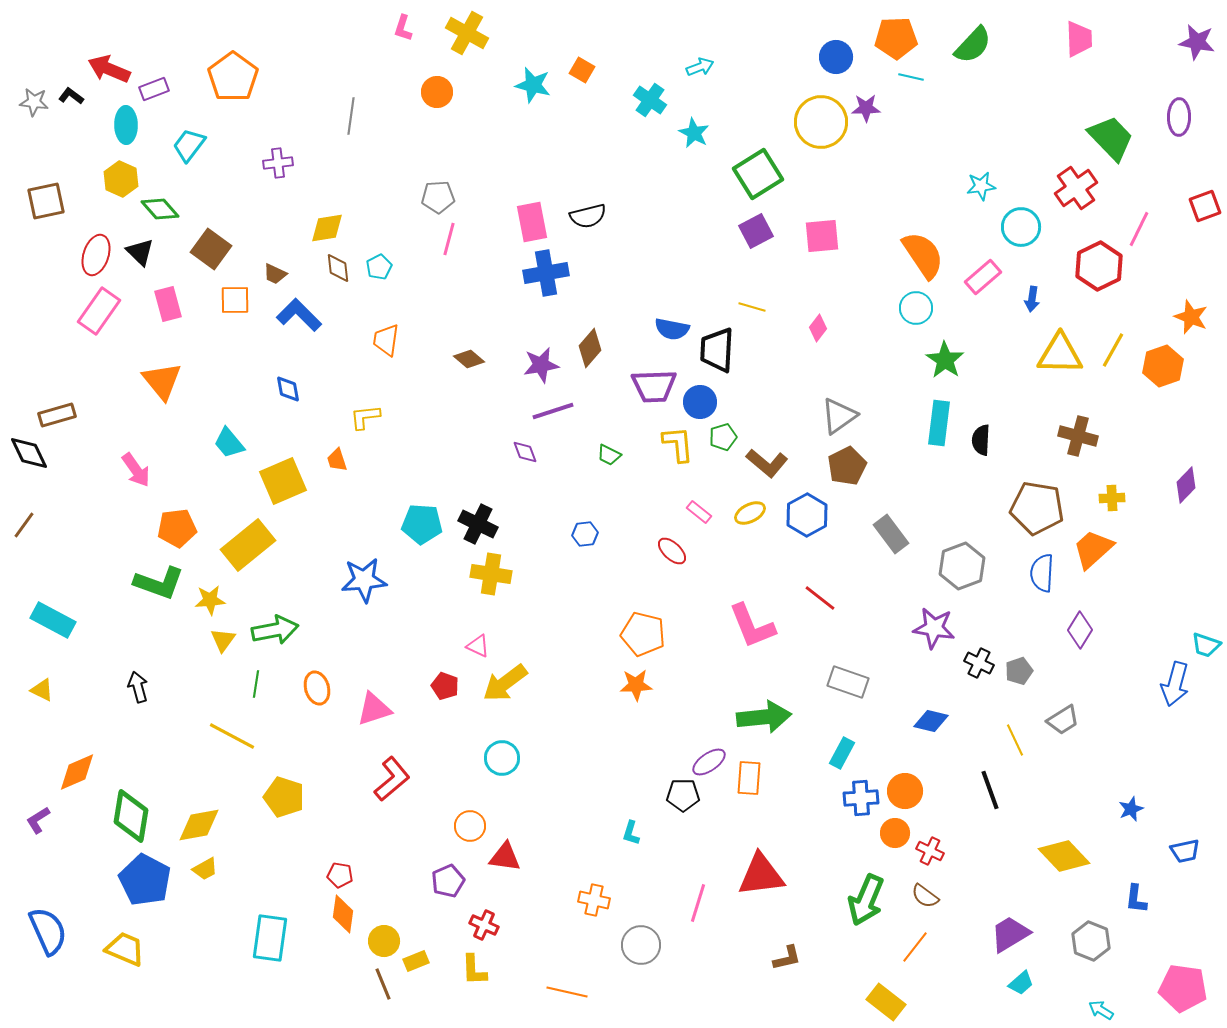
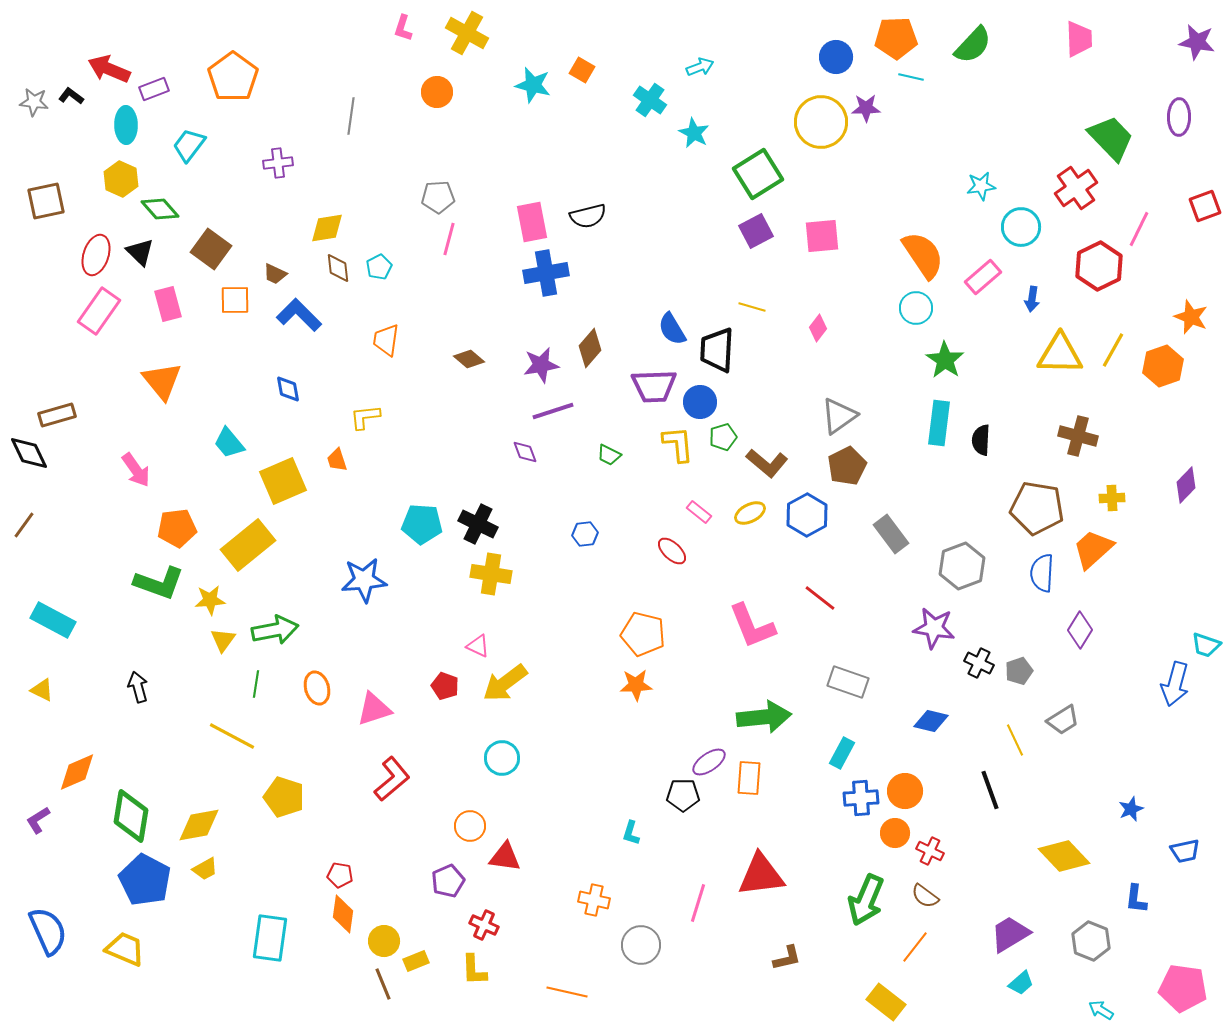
blue semicircle at (672, 329): rotated 48 degrees clockwise
